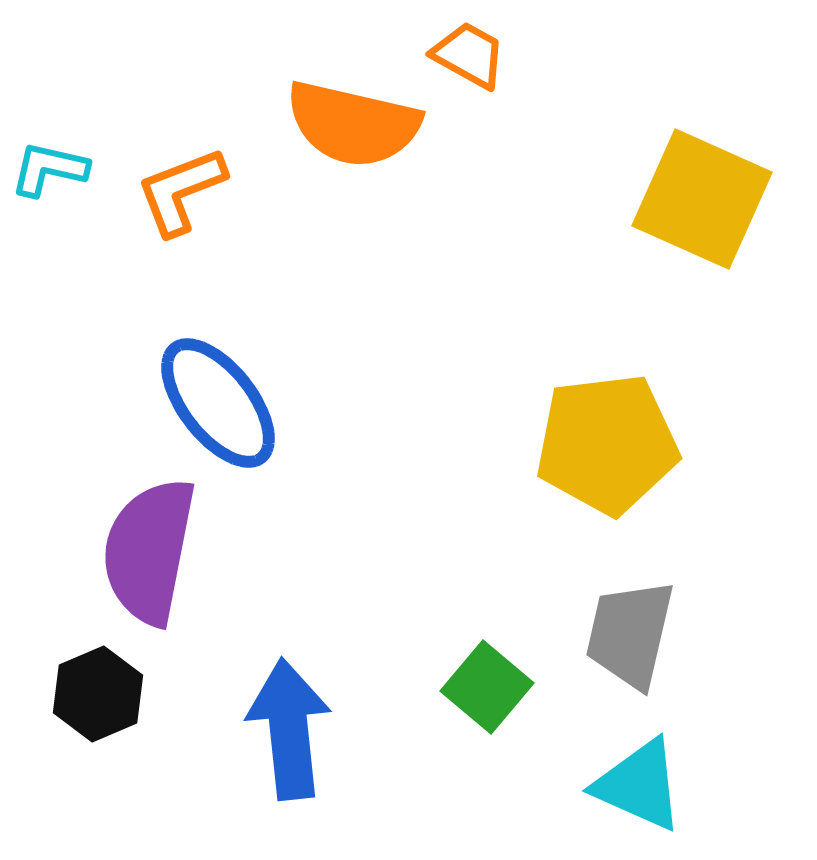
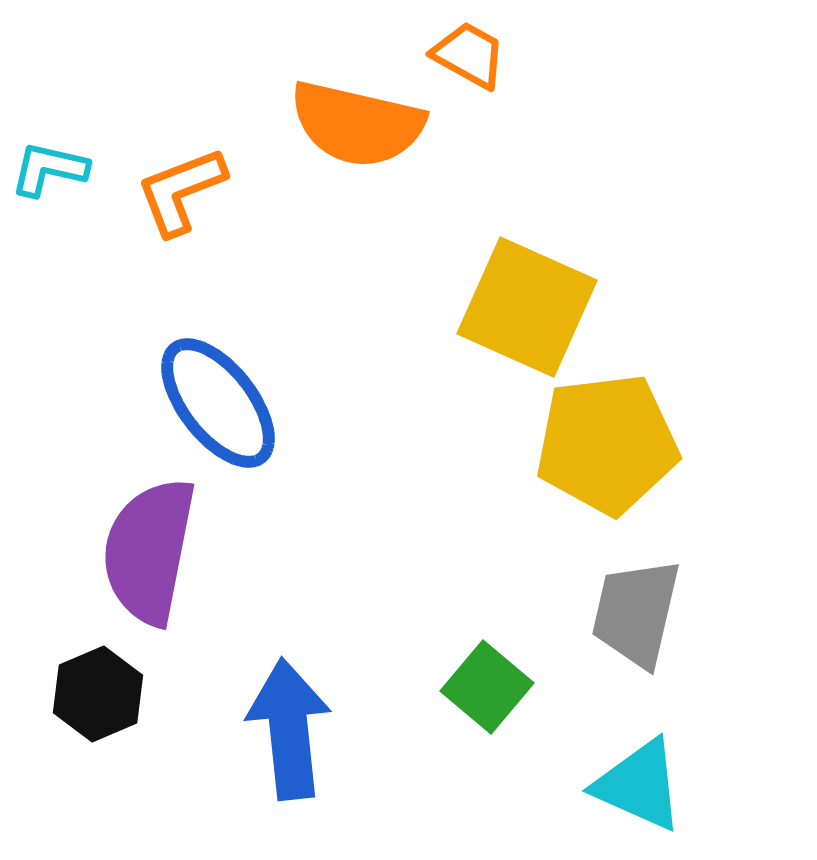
orange semicircle: moved 4 px right
yellow square: moved 175 px left, 108 px down
gray trapezoid: moved 6 px right, 21 px up
